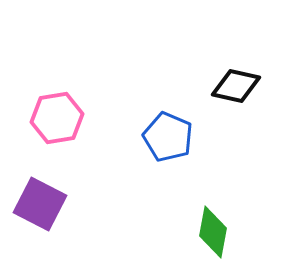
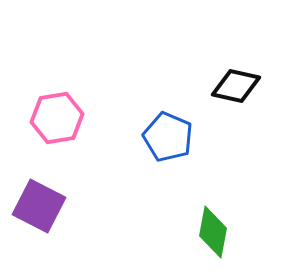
purple square: moved 1 px left, 2 px down
